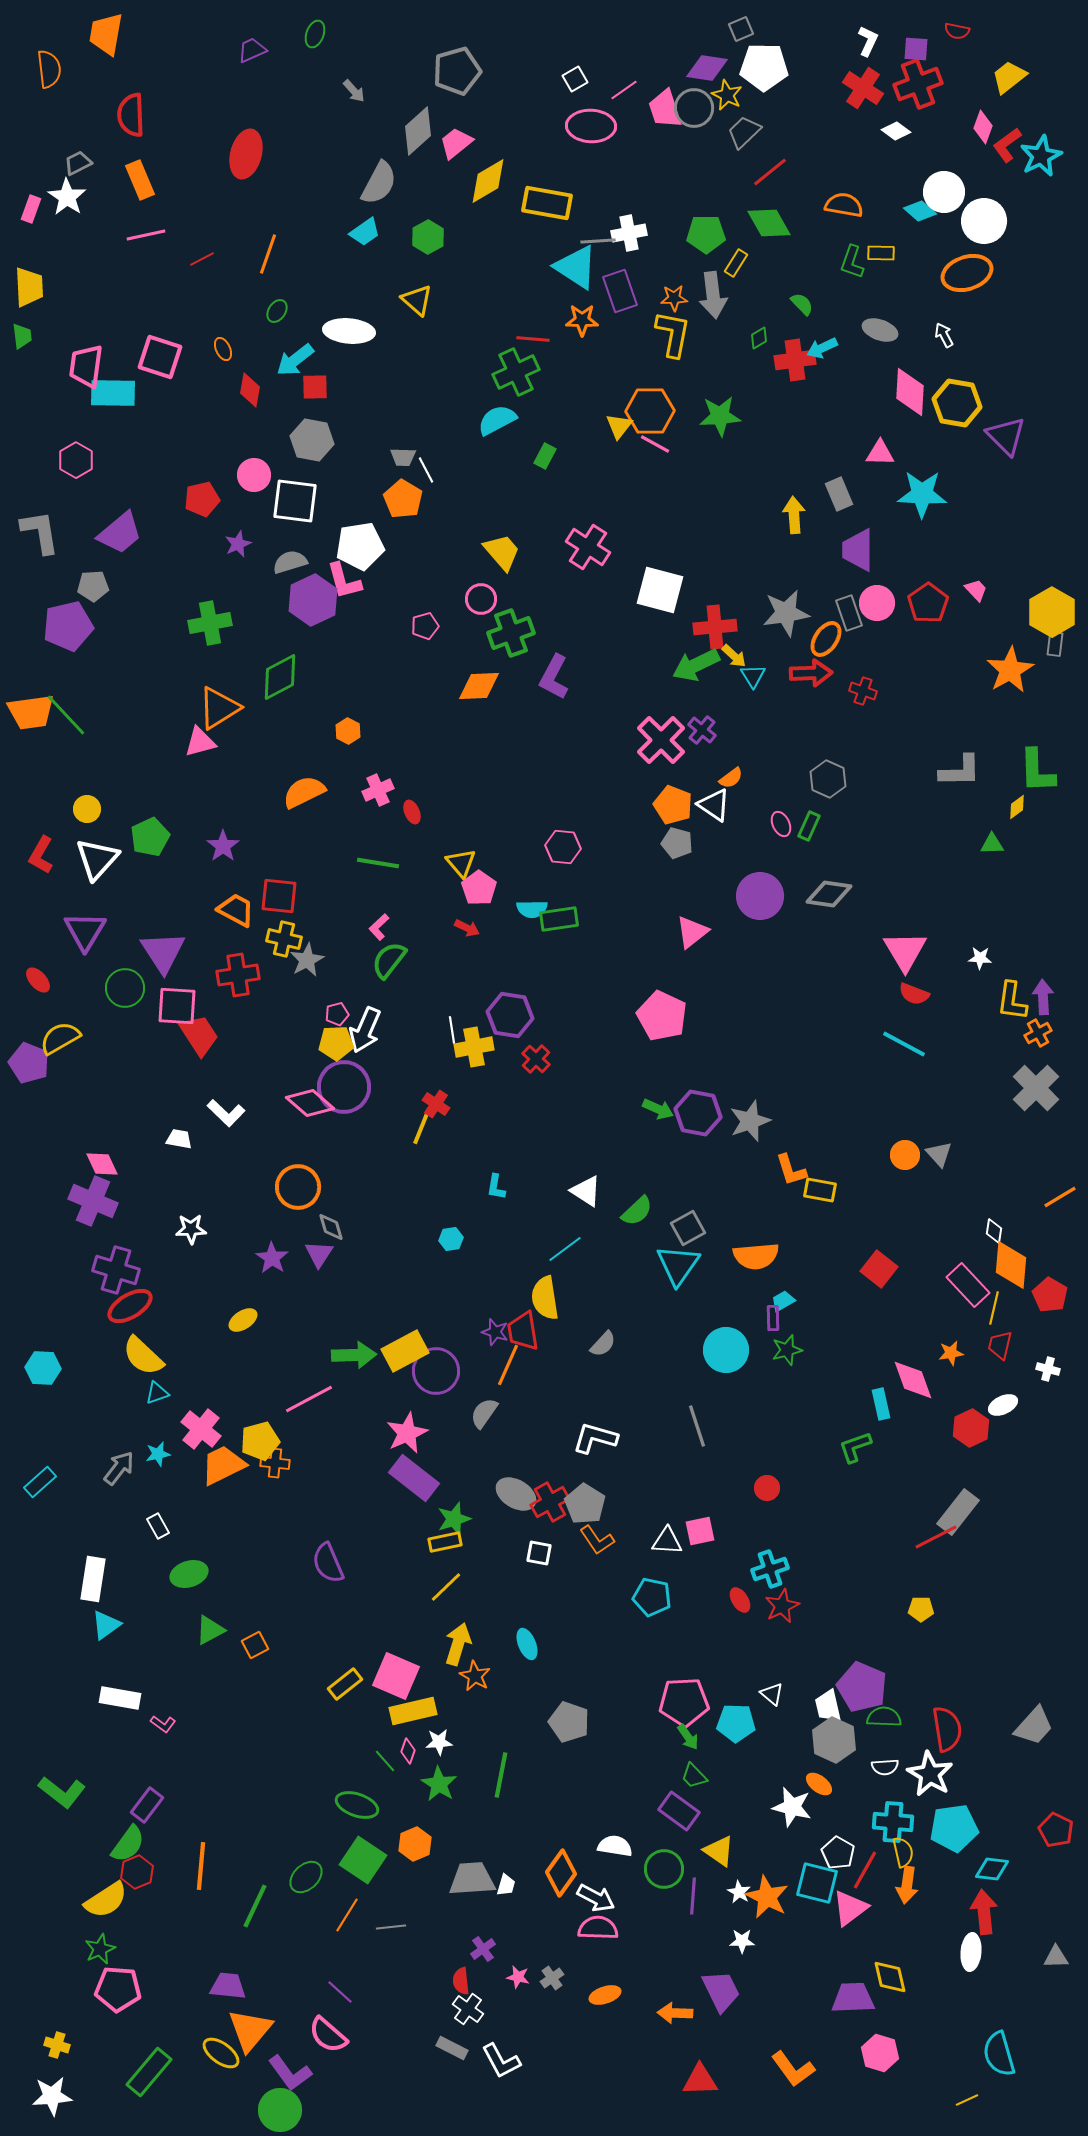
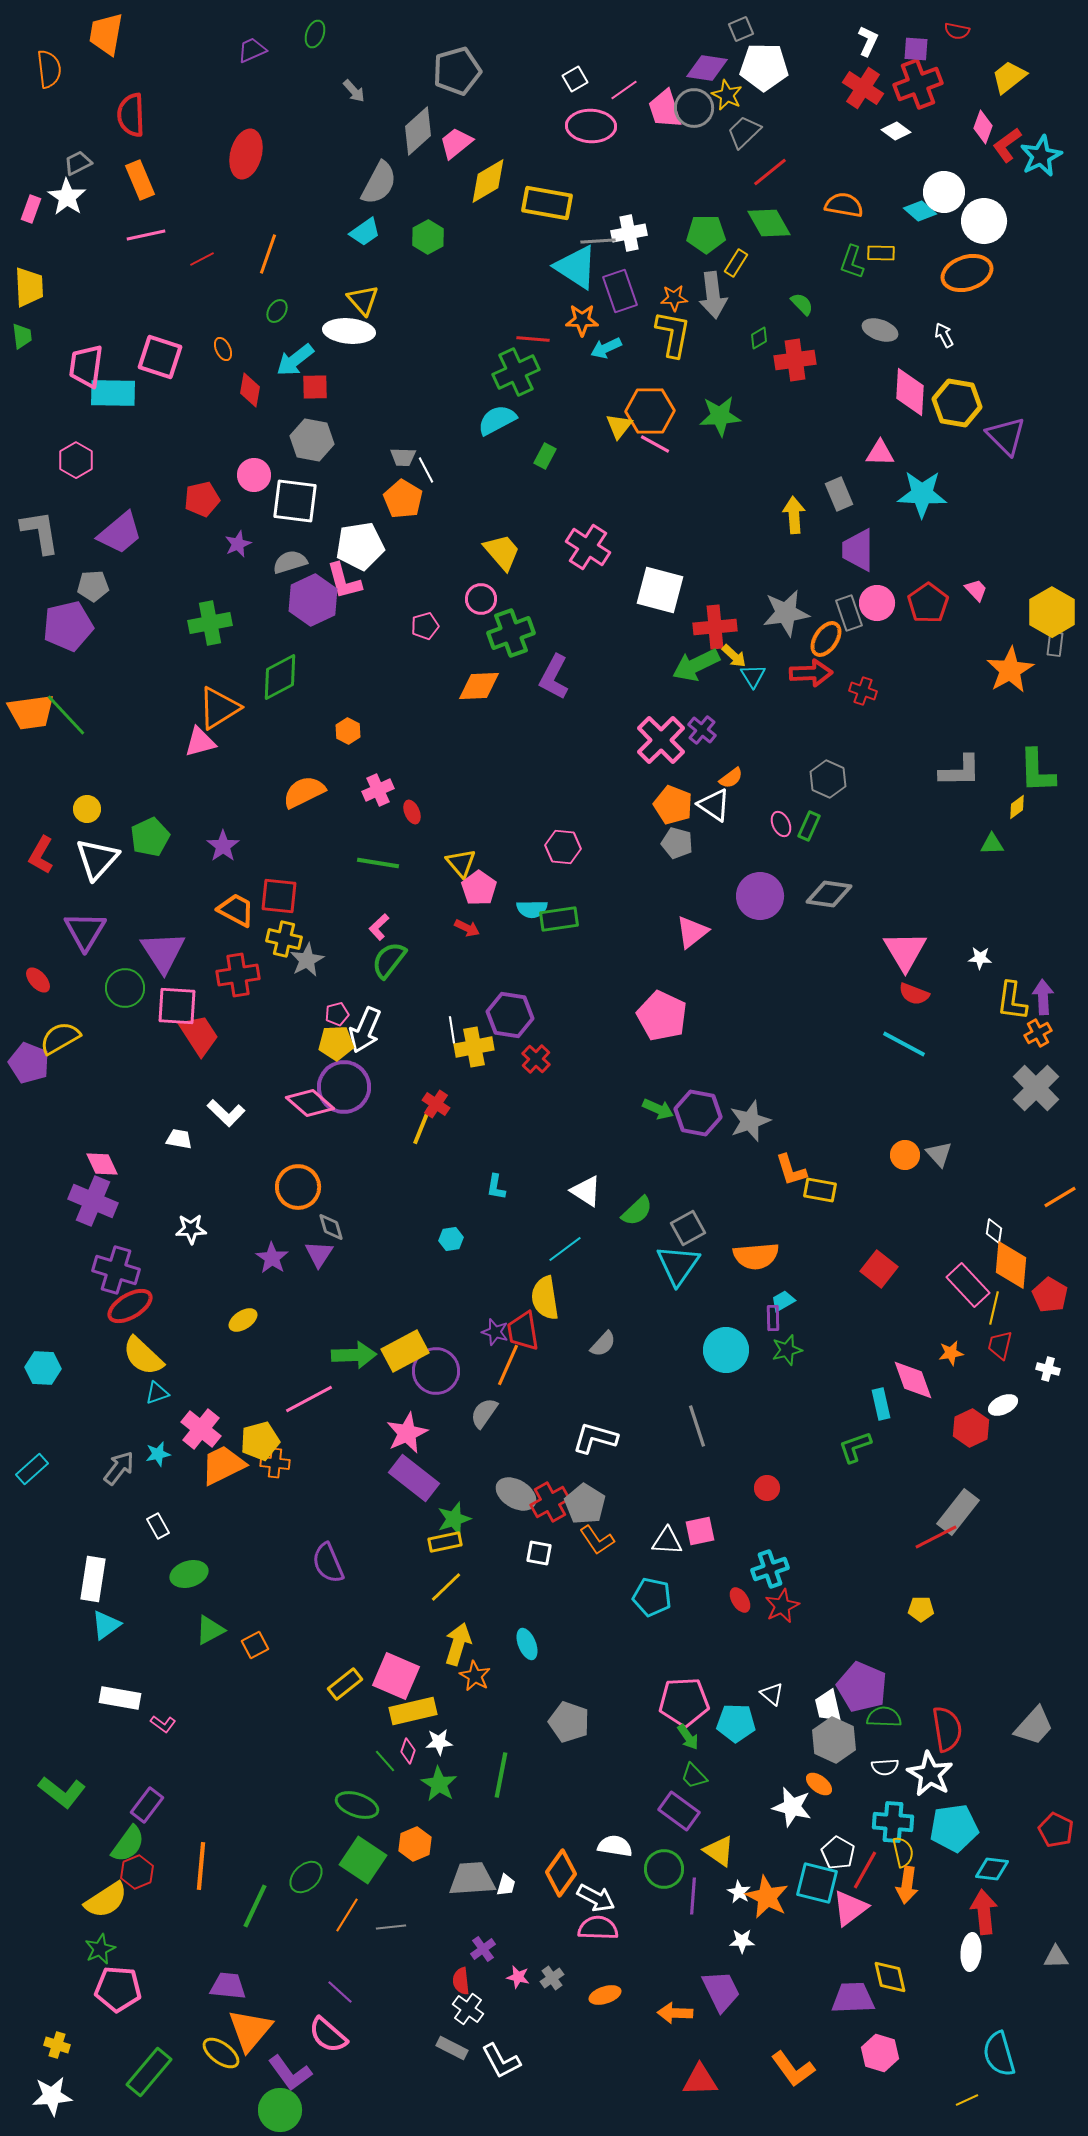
yellow triangle at (417, 300): moved 54 px left; rotated 8 degrees clockwise
cyan arrow at (822, 348): moved 216 px left
cyan rectangle at (40, 1482): moved 8 px left, 13 px up
